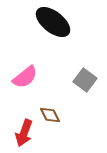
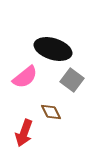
black ellipse: moved 27 px down; rotated 21 degrees counterclockwise
gray square: moved 13 px left
brown diamond: moved 1 px right, 3 px up
